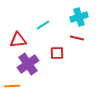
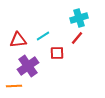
cyan cross: moved 1 px down
cyan line: moved 11 px down
red line: rotated 64 degrees counterclockwise
purple cross: moved 2 px down
orange line: moved 2 px right
